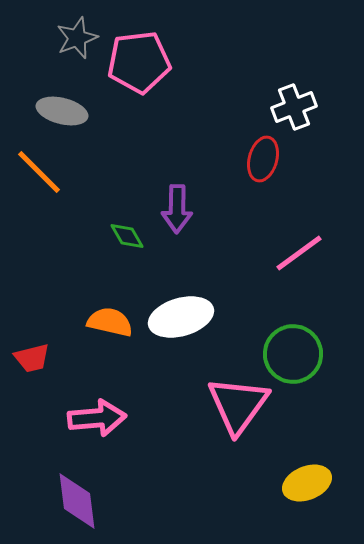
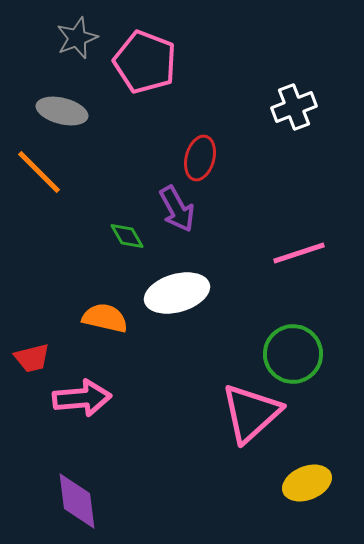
pink pentagon: moved 6 px right; rotated 28 degrees clockwise
red ellipse: moved 63 px left, 1 px up
purple arrow: rotated 30 degrees counterclockwise
pink line: rotated 18 degrees clockwise
white ellipse: moved 4 px left, 24 px up
orange semicircle: moved 5 px left, 4 px up
pink triangle: moved 13 px right, 8 px down; rotated 12 degrees clockwise
pink arrow: moved 15 px left, 20 px up
